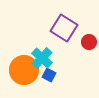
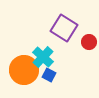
cyan cross: moved 1 px right, 1 px up
